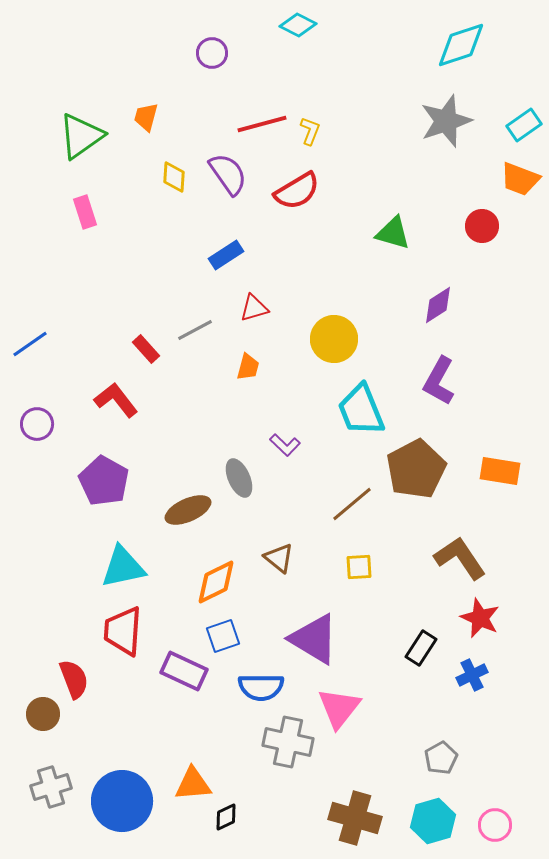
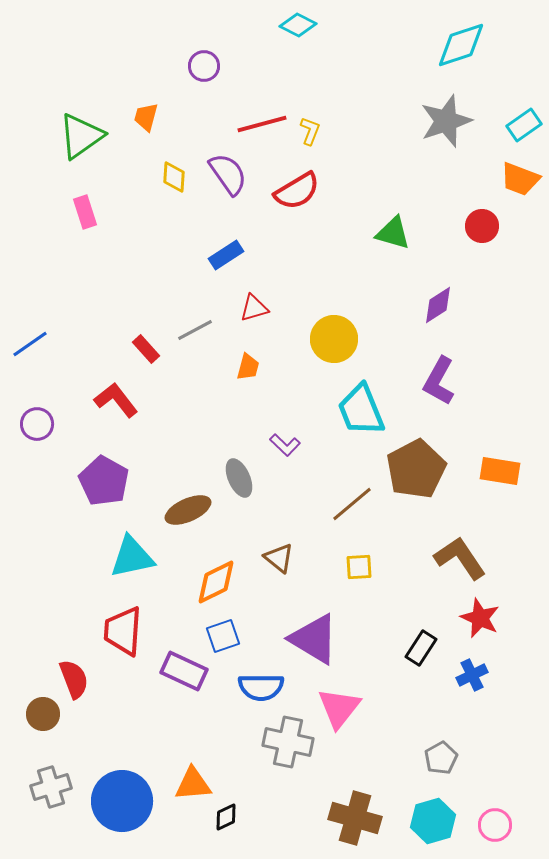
purple circle at (212, 53): moved 8 px left, 13 px down
cyan triangle at (123, 567): moved 9 px right, 10 px up
